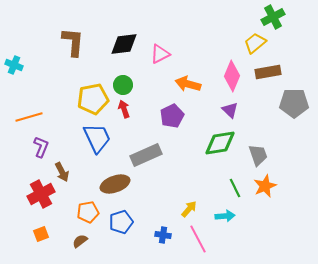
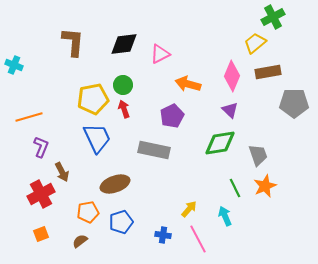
gray rectangle: moved 8 px right, 5 px up; rotated 36 degrees clockwise
cyan arrow: rotated 108 degrees counterclockwise
